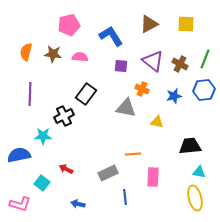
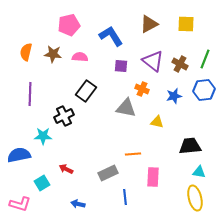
black rectangle: moved 3 px up
cyan square: rotated 21 degrees clockwise
